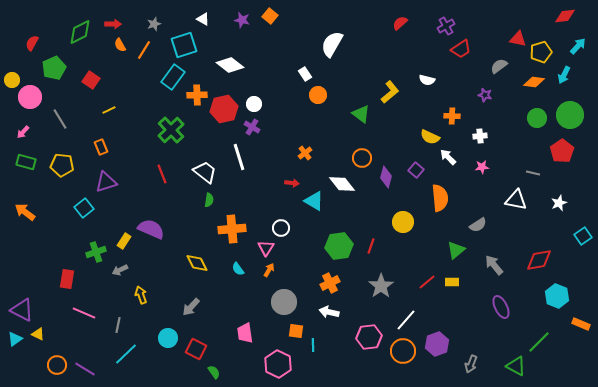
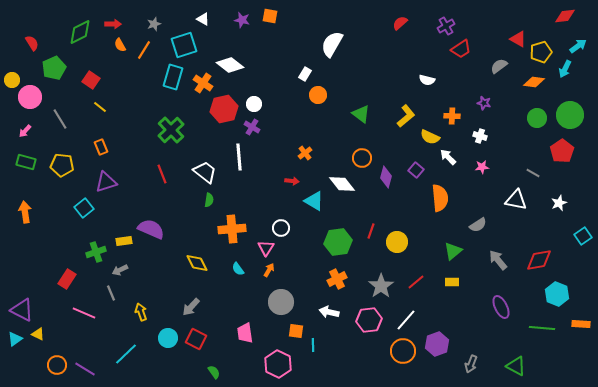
orange square at (270, 16): rotated 28 degrees counterclockwise
red triangle at (518, 39): rotated 18 degrees clockwise
red semicircle at (32, 43): rotated 119 degrees clockwise
cyan arrow at (578, 46): rotated 12 degrees clockwise
white rectangle at (305, 74): rotated 64 degrees clockwise
cyan arrow at (564, 75): moved 1 px right, 6 px up
cyan rectangle at (173, 77): rotated 20 degrees counterclockwise
yellow L-shape at (390, 92): moved 16 px right, 24 px down
orange cross at (197, 95): moved 6 px right, 12 px up; rotated 36 degrees clockwise
purple star at (485, 95): moved 1 px left, 8 px down
yellow line at (109, 110): moved 9 px left, 3 px up; rotated 64 degrees clockwise
pink arrow at (23, 132): moved 2 px right, 1 px up
white cross at (480, 136): rotated 24 degrees clockwise
white line at (239, 157): rotated 12 degrees clockwise
gray line at (533, 173): rotated 16 degrees clockwise
red arrow at (292, 183): moved 2 px up
orange arrow at (25, 212): rotated 45 degrees clockwise
yellow circle at (403, 222): moved 6 px left, 20 px down
yellow rectangle at (124, 241): rotated 49 degrees clockwise
green hexagon at (339, 246): moved 1 px left, 4 px up
red line at (371, 246): moved 15 px up
green triangle at (456, 250): moved 3 px left, 1 px down
gray arrow at (494, 265): moved 4 px right, 5 px up
red rectangle at (67, 279): rotated 24 degrees clockwise
red line at (427, 282): moved 11 px left
orange cross at (330, 283): moved 7 px right, 4 px up
yellow arrow at (141, 295): moved 17 px down
cyan hexagon at (557, 296): moved 2 px up
gray circle at (284, 302): moved 3 px left
orange rectangle at (581, 324): rotated 18 degrees counterclockwise
gray line at (118, 325): moved 7 px left, 32 px up; rotated 35 degrees counterclockwise
pink hexagon at (369, 337): moved 17 px up
green line at (539, 342): moved 3 px right, 14 px up; rotated 50 degrees clockwise
red square at (196, 349): moved 10 px up
